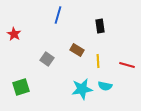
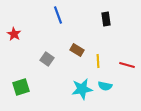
blue line: rotated 36 degrees counterclockwise
black rectangle: moved 6 px right, 7 px up
